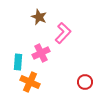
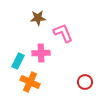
brown star: moved 1 px left, 1 px down; rotated 28 degrees counterclockwise
pink L-shape: rotated 65 degrees counterclockwise
pink cross: rotated 24 degrees clockwise
cyan rectangle: moved 1 px up; rotated 21 degrees clockwise
